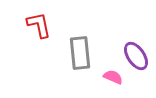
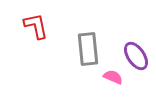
red L-shape: moved 3 px left, 1 px down
gray rectangle: moved 8 px right, 4 px up
